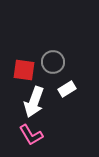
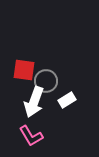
gray circle: moved 7 px left, 19 px down
white rectangle: moved 11 px down
pink L-shape: moved 1 px down
